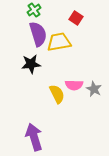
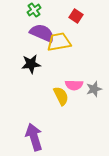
red square: moved 2 px up
purple semicircle: moved 4 px right, 1 px up; rotated 50 degrees counterclockwise
gray star: rotated 28 degrees clockwise
yellow semicircle: moved 4 px right, 2 px down
